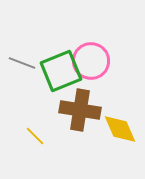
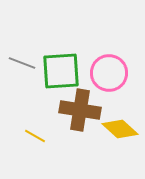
pink circle: moved 18 px right, 12 px down
green square: rotated 18 degrees clockwise
yellow diamond: rotated 24 degrees counterclockwise
yellow line: rotated 15 degrees counterclockwise
